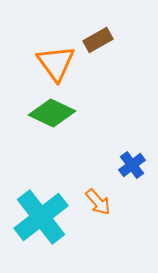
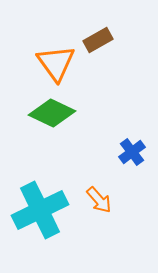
blue cross: moved 13 px up
orange arrow: moved 1 px right, 2 px up
cyan cross: moved 1 px left, 7 px up; rotated 12 degrees clockwise
